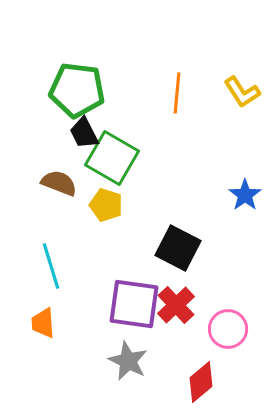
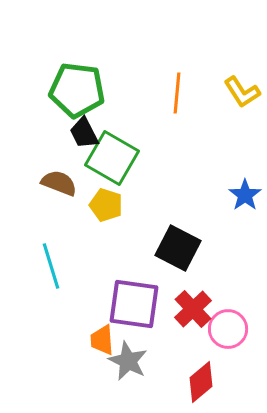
red cross: moved 17 px right, 4 px down
orange trapezoid: moved 59 px right, 17 px down
